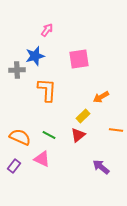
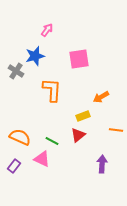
gray cross: moved 1 px left, 1 px down; rotated 35 degrees clockwise
orange L-shape: moved 5 px right
yellow rectangle: rotated 24 degrees clockwise
green line: moved 3 px right, 6 px down
purple arrow: moved 1 px right, 3 px up; rotated 54 degrees clockwise
